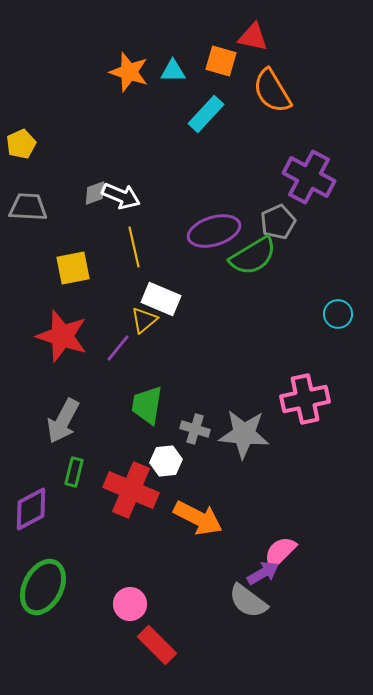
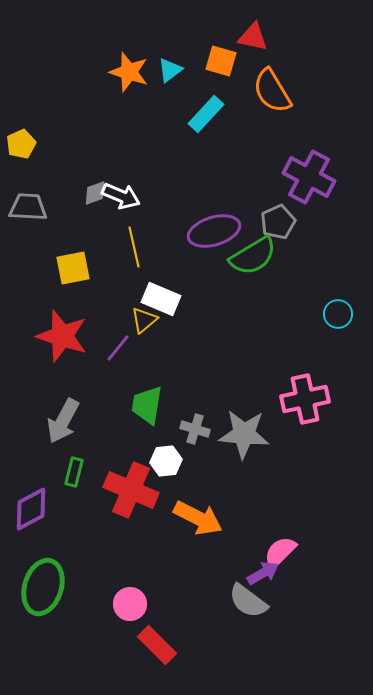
cyan triangle: moved 3 px left, 1 px up; rotated 36 degrees counterclockwise
green ellipse: rotated 10 degrees counterclockwise
